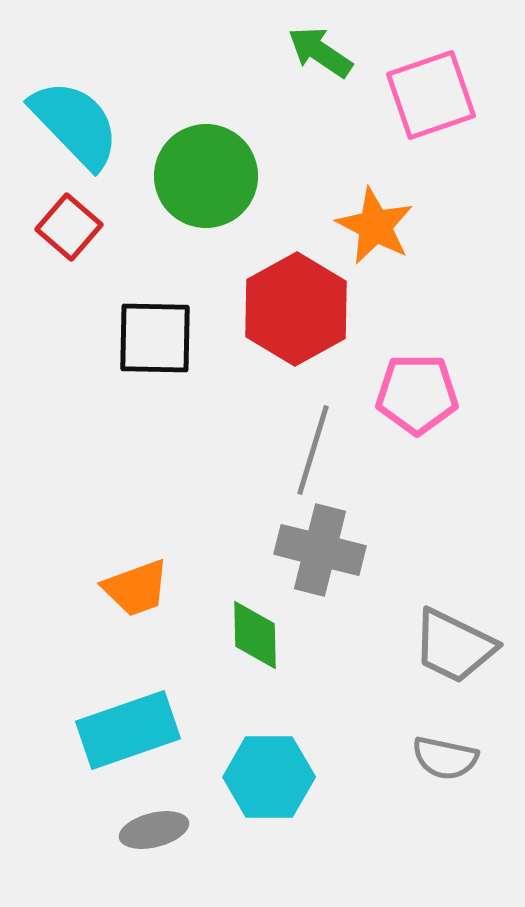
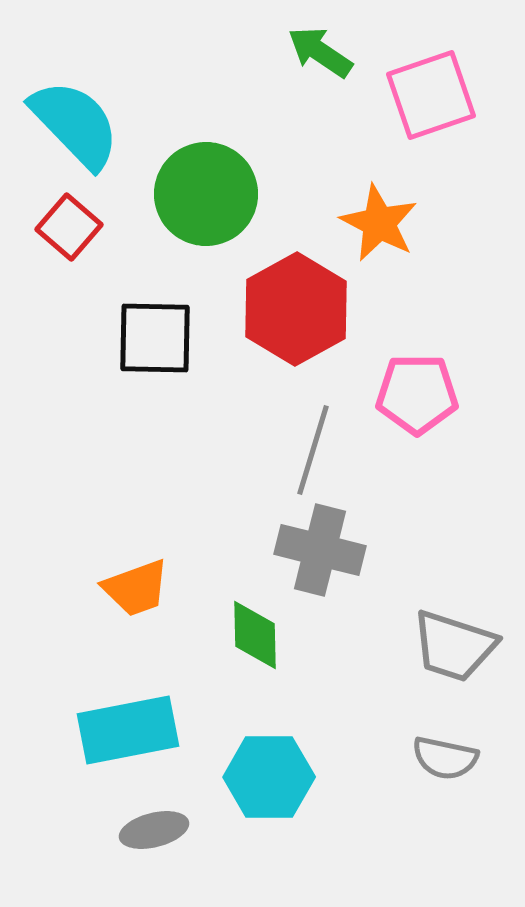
green circle: moved 18 px down
orange star: moved 4 px right, 3 px up
gray trapezoid: rotated 8 degrees counterclockwise
cyan rectangle: rotated 8 degrees clockwise
